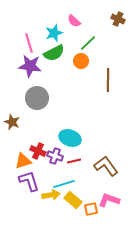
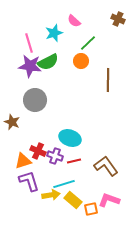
green semicircle: moved 6 px left, 9 px down
gray circle: moved 2 px left, 2 px down
